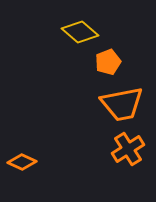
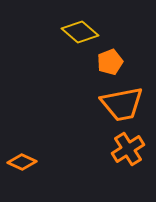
orange pentagon: moved 2 px right
